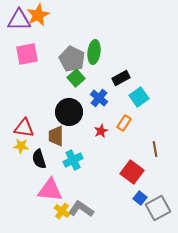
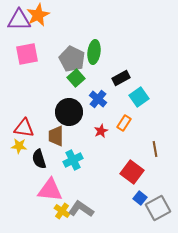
blue cross: moved 1 px left, 1 px down
yellow star: moved 2 px left
